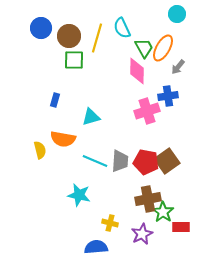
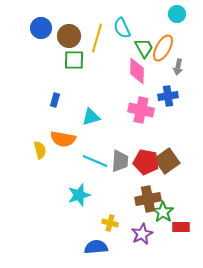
gray arrow: rotated 28 degrees counterclockwise
pink cross: moved 6 px left, 1 px up; rotated 30 degrees clockwise
cyan star: rotated 30 degrees counterclockwise
